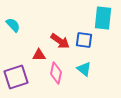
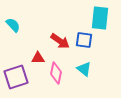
cyan rectangle: moved 3 px left
red triangle: moved 1 px left, 3 px down
